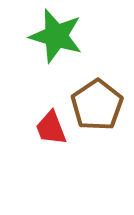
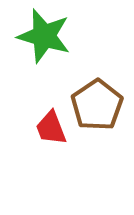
green star: moved 12 px left
